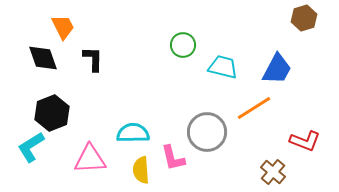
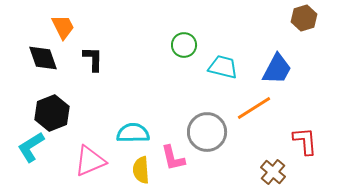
green circle: moved 1 px right
red L-shape: rotated 116 degrees counterclockwise
pink triangle: moved 2 px down; rotated 20 degrees counterclockwise
